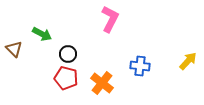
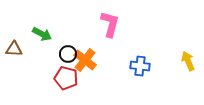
pink L-shape: moved 5 px down; rotated 12 degrees counterclockwise
brown triangle: rotated 42 degrees counterclockwise
yellow arrow: rotated 66 degrees counterclockwise
orange cross: moved 17 px left, 23 px up
